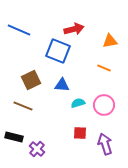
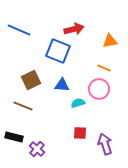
pink circle: moved 5 px left, 16 px up
